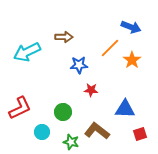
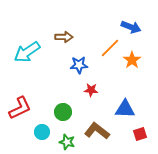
cyan arrow: rotated 8 degrees counterclockwise
green star: moved 4 px left
